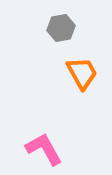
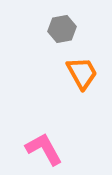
gray hexagon: moved 1 px right, 1 px down
